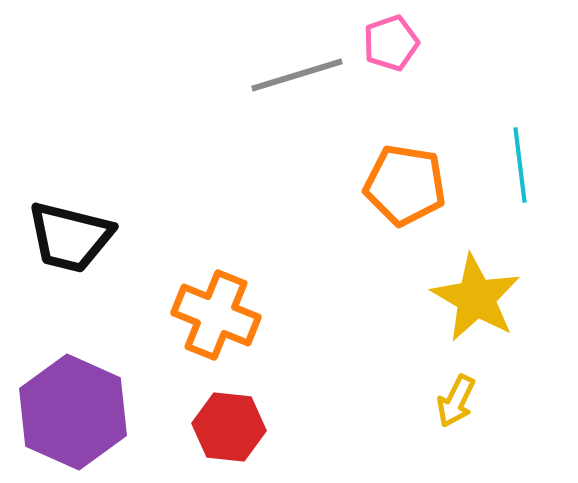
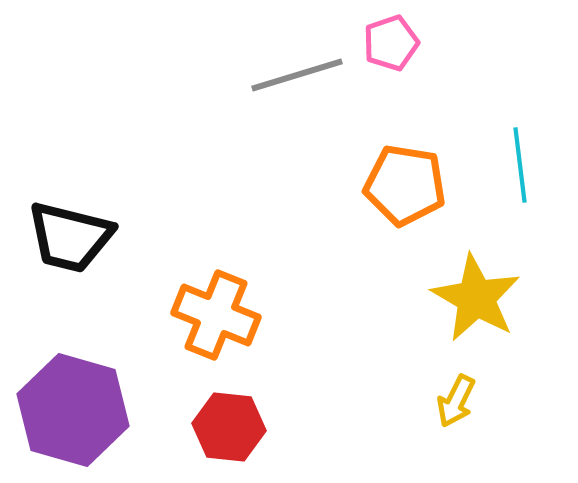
purple hexagon: moved 2 px up; rotated 8 degrees counterclockwise
